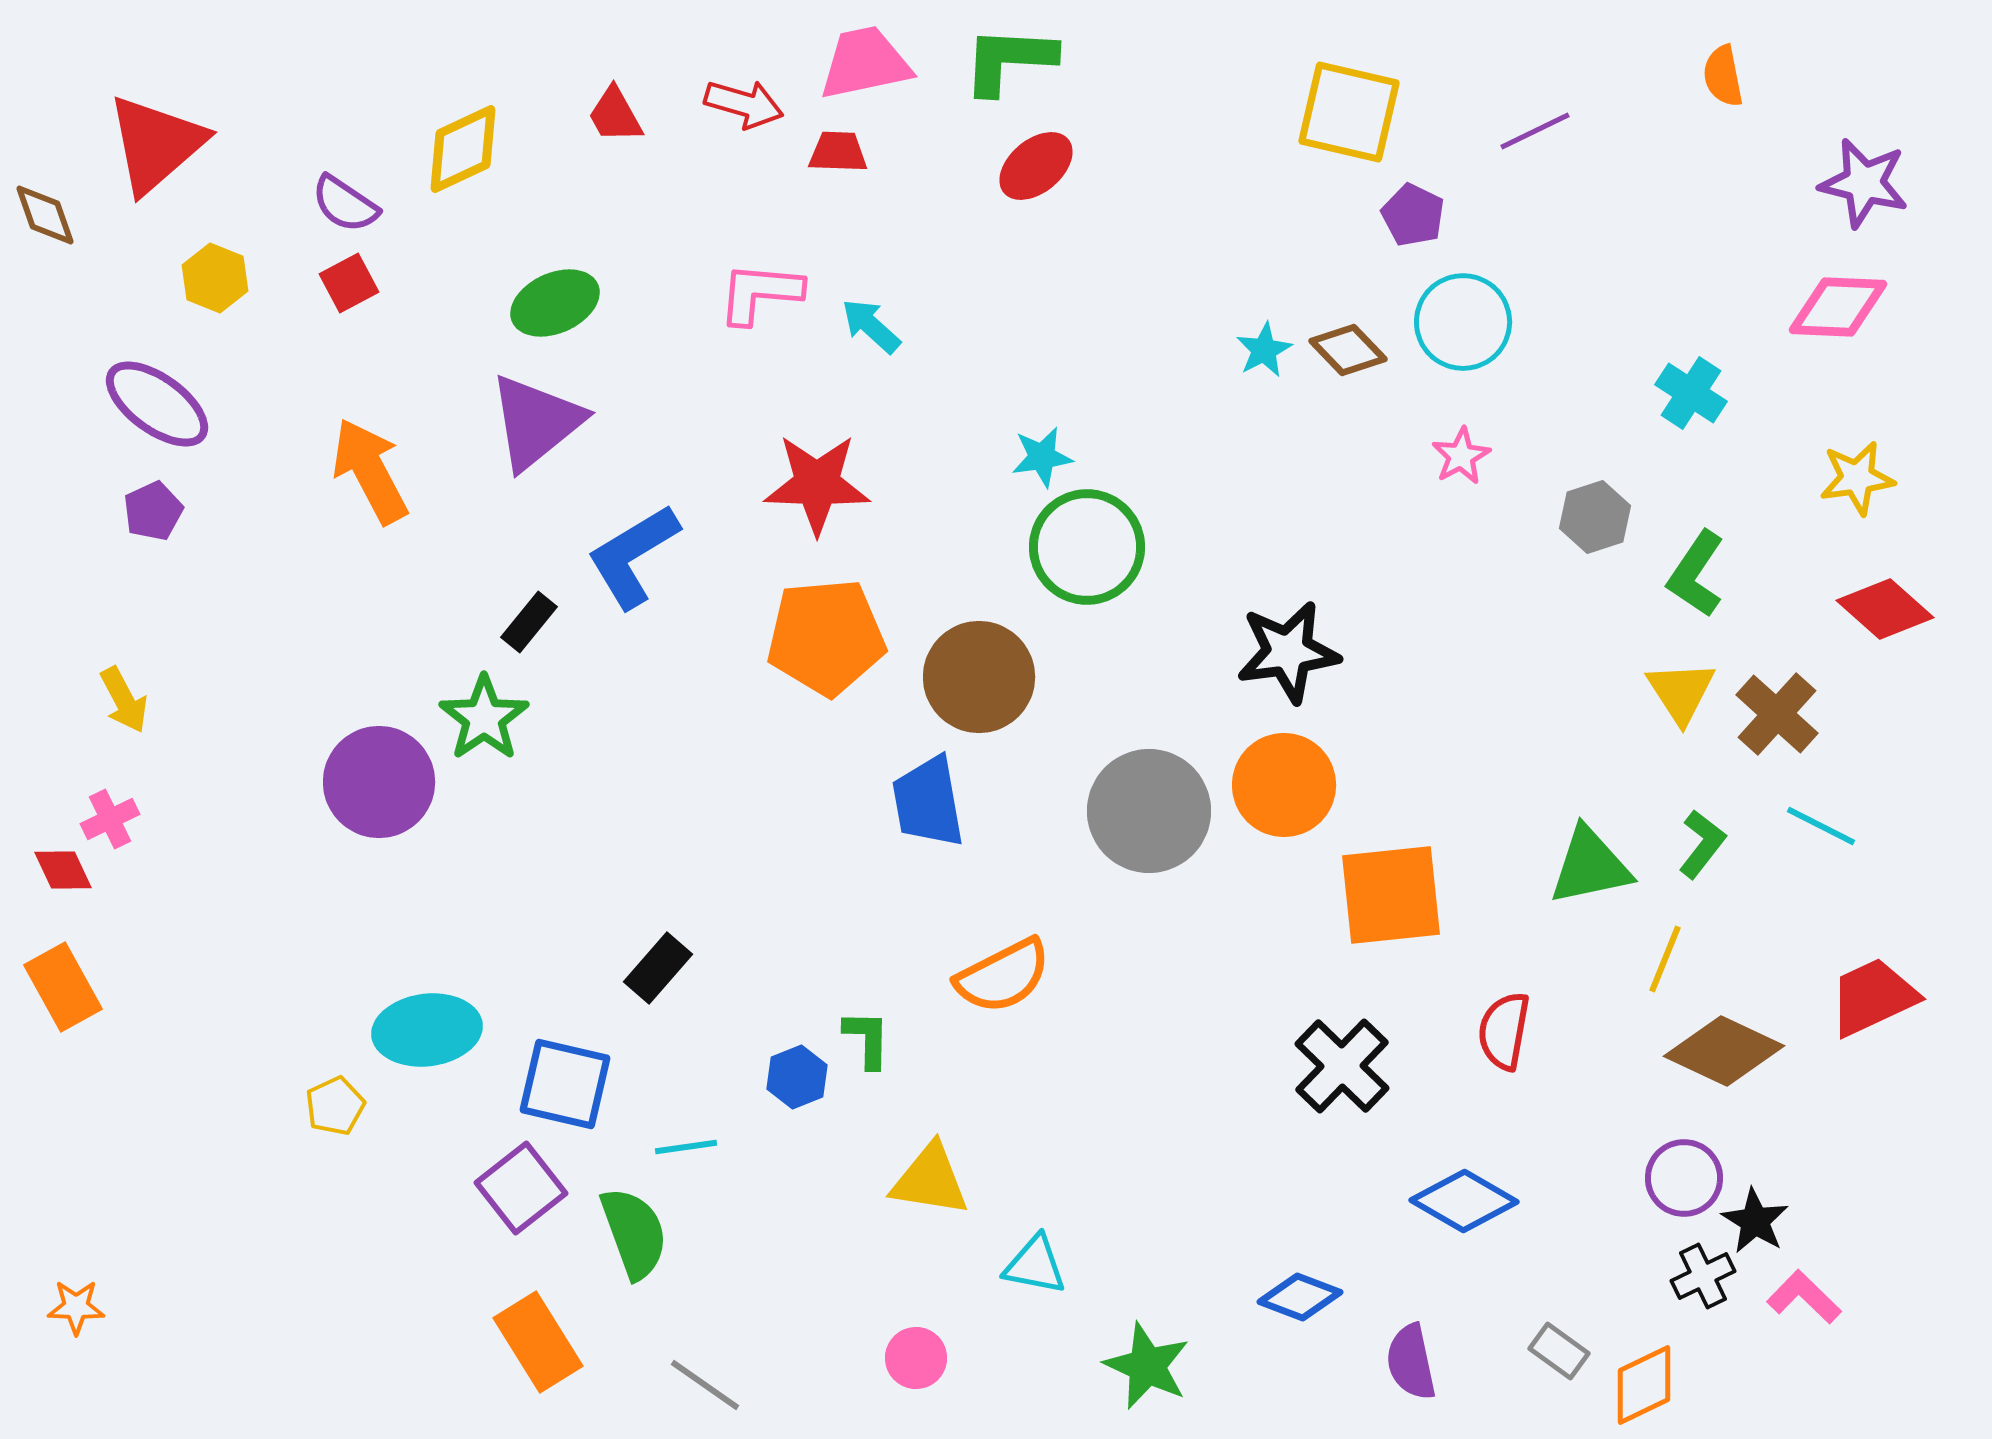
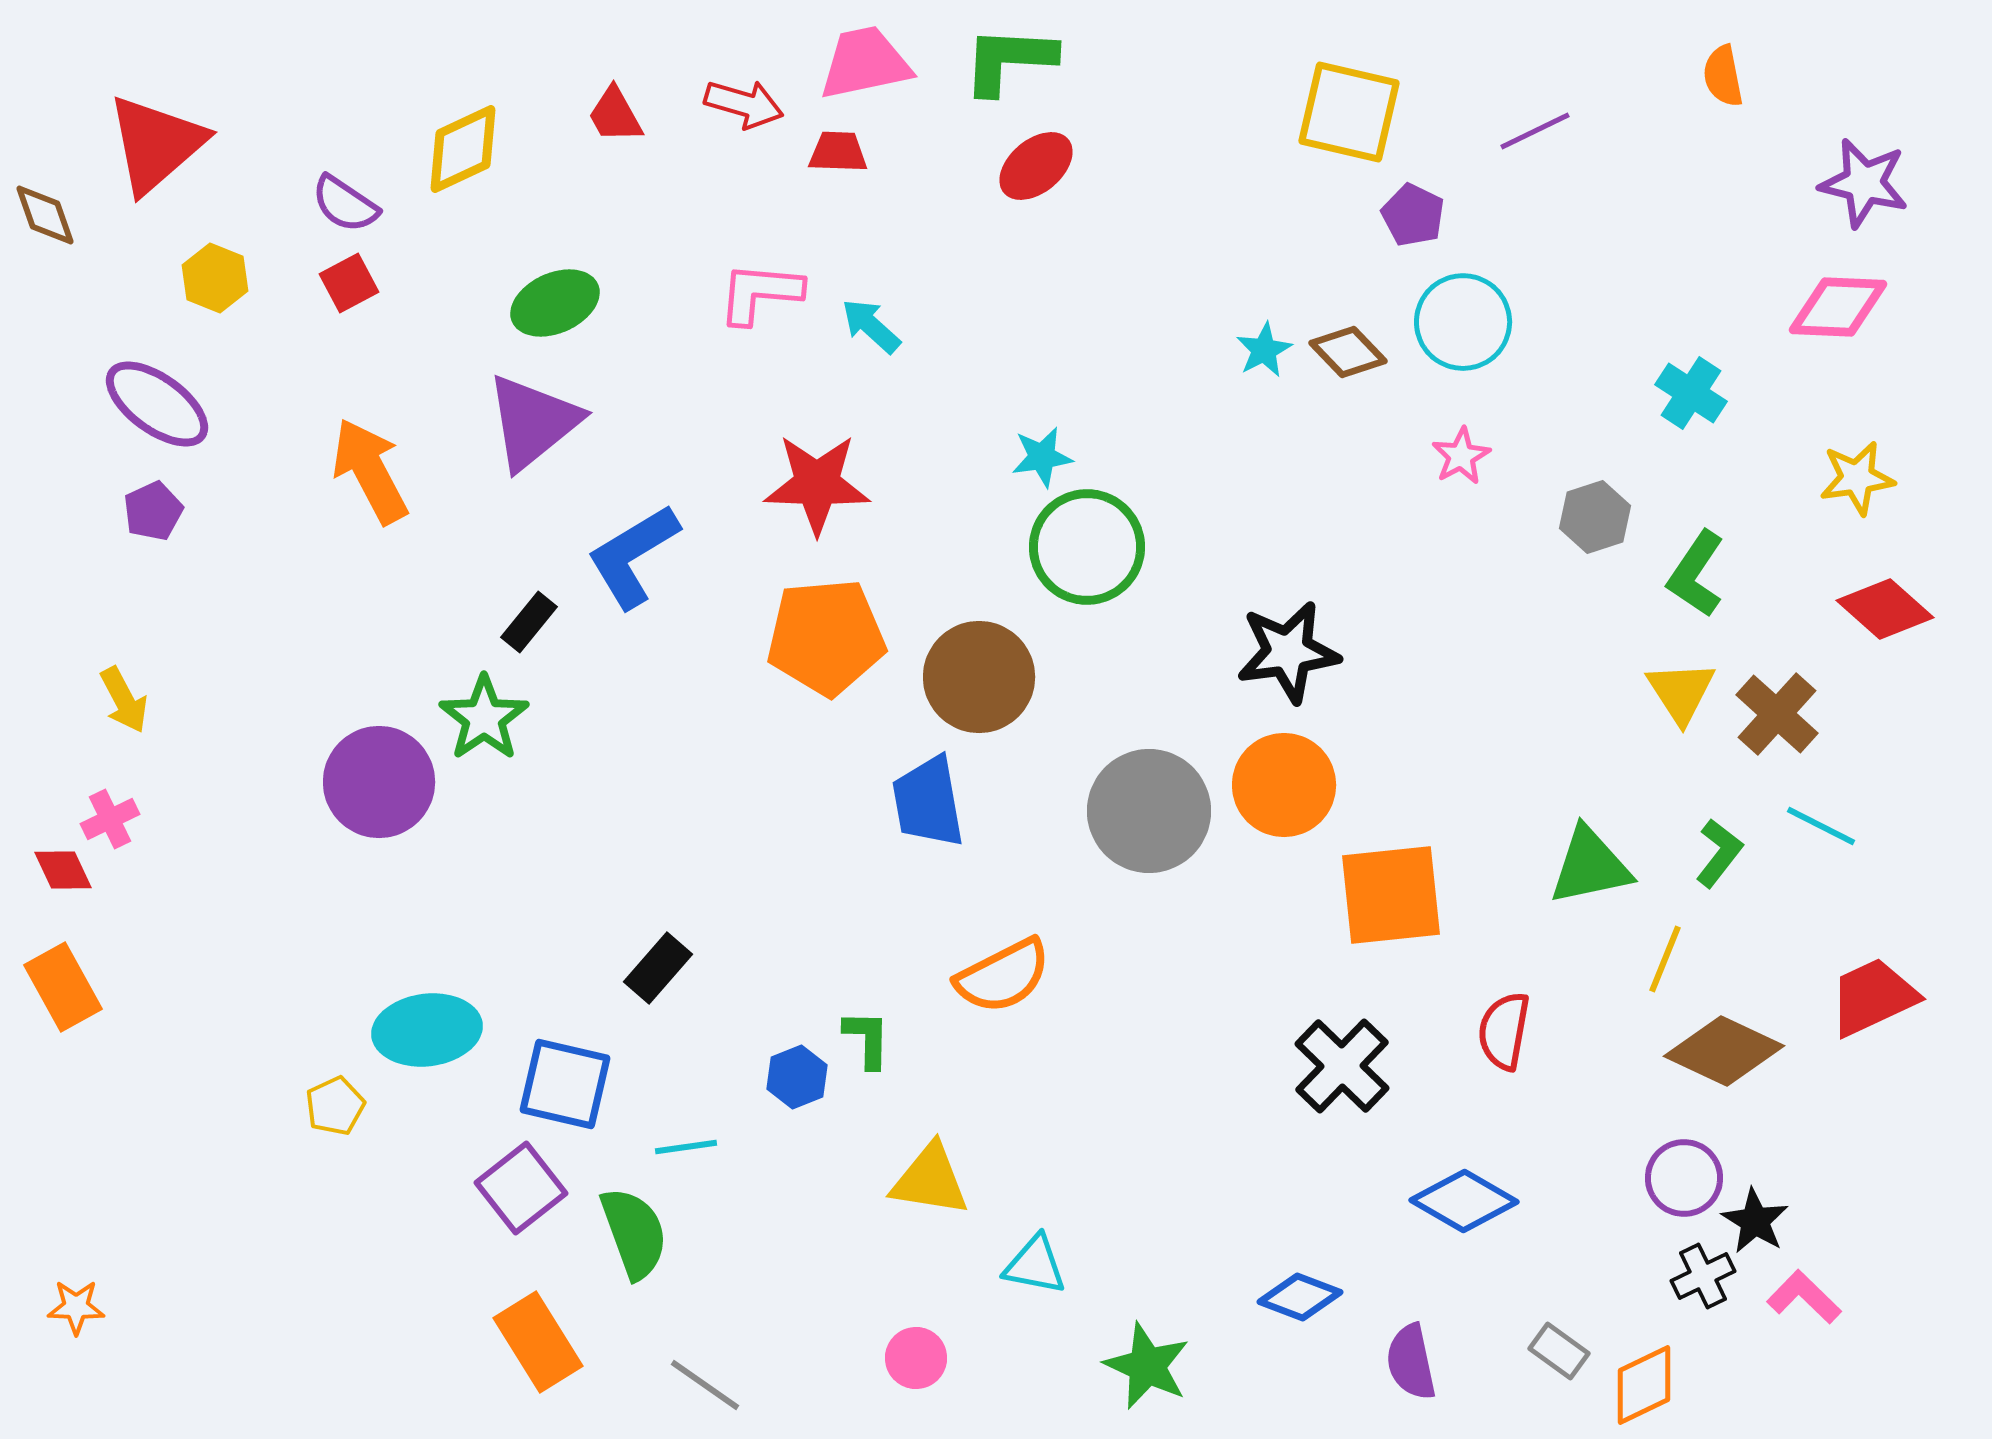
brown diamond at (1348, 350): moved 2 px down
purple triangle at (536, 422): moved 3 px left
green L-shape at (1702, 844): moved 17 px right, 9 px down
